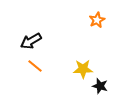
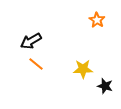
orange star: rotated 14 degrees counterclockwise
orange line: moved 1 px right, 2 px up
black star: moved 5 px right
